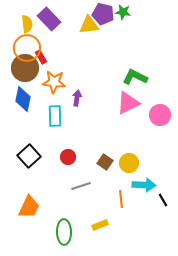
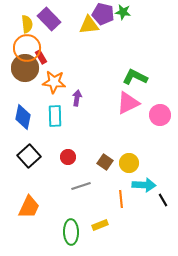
blue diamond: moved 18 px down
green ellipse: moved 7 px right
